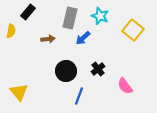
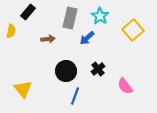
cyan star: rotated 12 degrees clockwise
yellow square: rotated 10 degrees clockwise
blue arrow: moved 4 px right
yellow triangle: moved 4 px right, 3 px up
blue line: moved 4 px left
